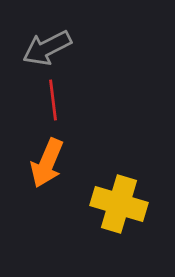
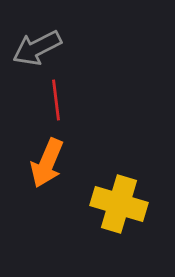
gray arrow: moved 10 px left
red line: moved 3 px right
